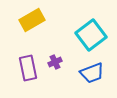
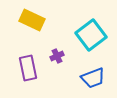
yellow rectangle: rotated 55 degrees clockwise
purple cross: moved 2 px right, 6 px up
blue trapezoid: moved 1 px right, 5 px down
